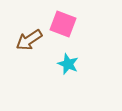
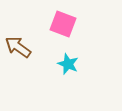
brown arrow: moved 11 px left, 7 px down; rotated 68 degrees clockwise
